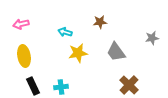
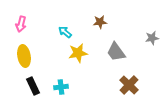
pink arrow: rotated 63 degrees counterclockwise
cyan arrow: rotated 24 degrees clockwise
